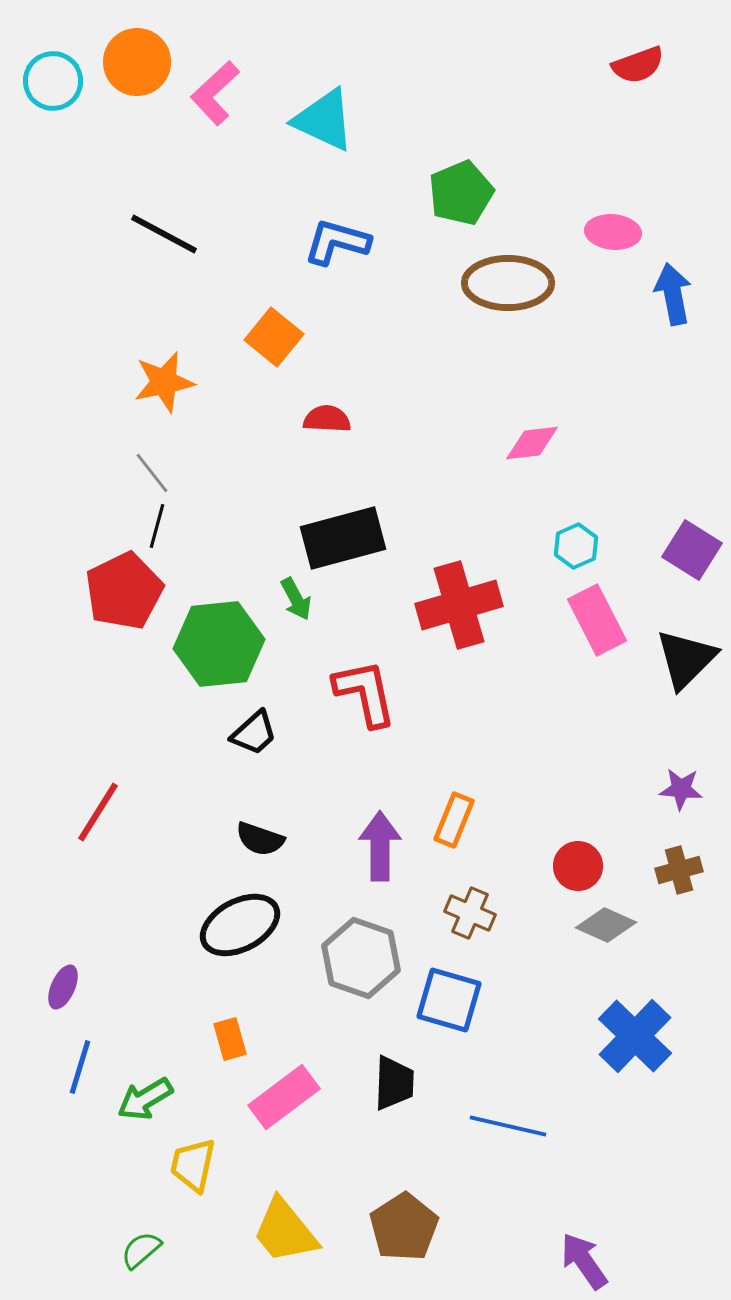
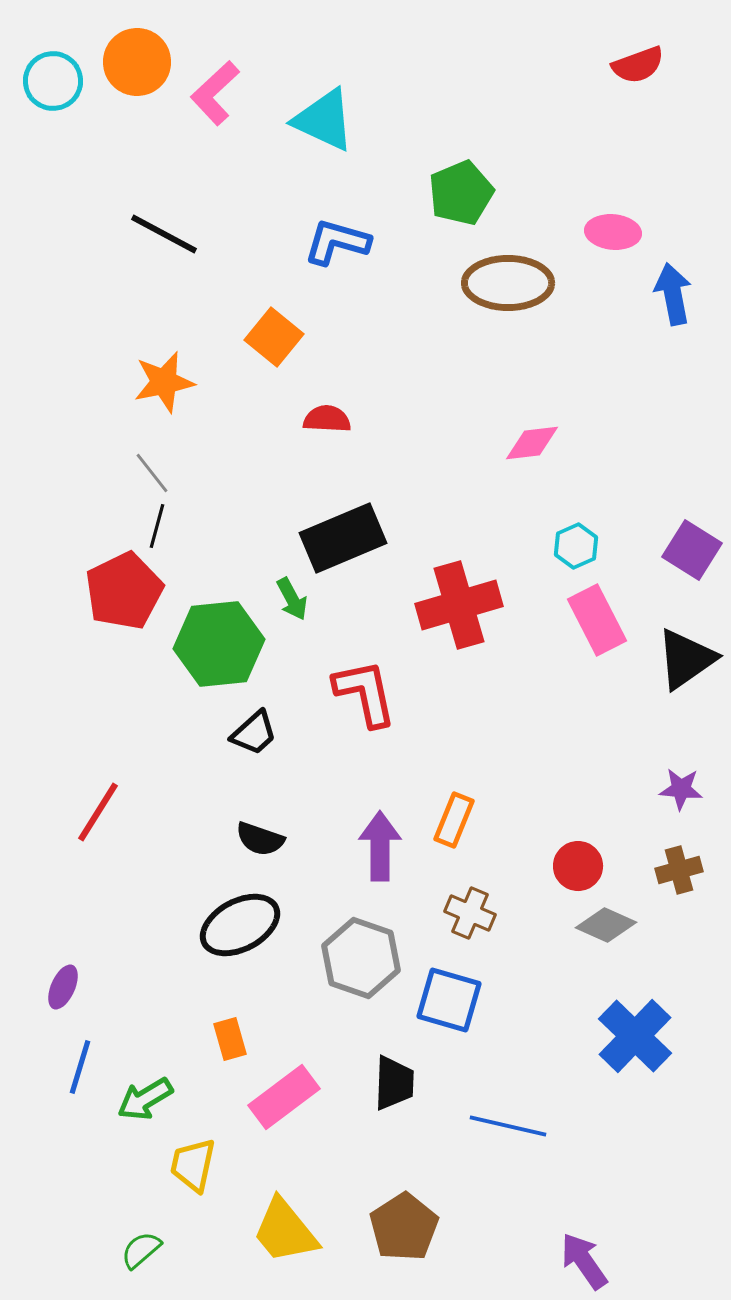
black rectangle at (343, 538): rotated 8 degrees counterclockwise
green arrow at (296, 599): moved 4 px left
black triangle at (686, 659): rotated 10 degrees clockwise
